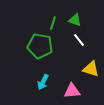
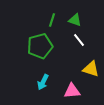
green line: moved 1 px left, 3 px up
green pentagon: rotated 25 degrees counterclockwise
